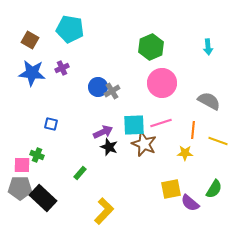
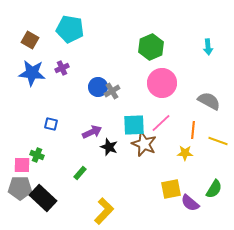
pink line: rotated 25 degrees counterclockwise
purple arrow: moved 11 px left
